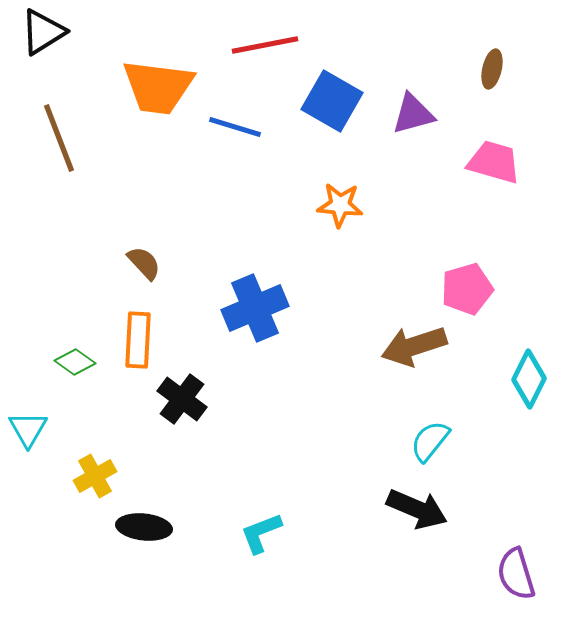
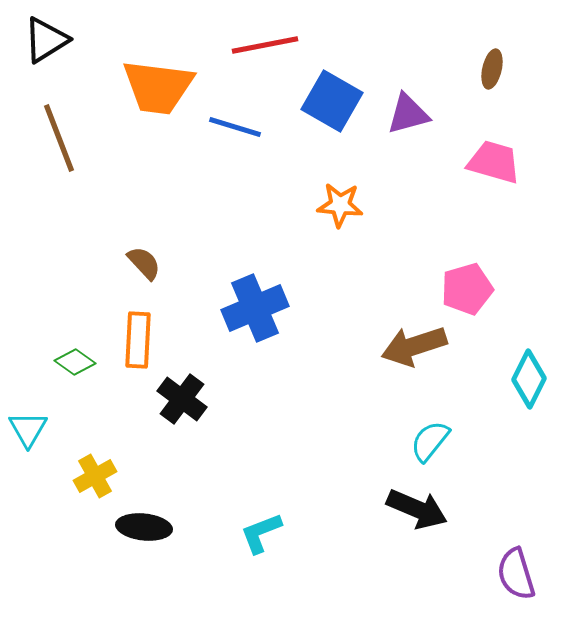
black triangle: moved 3 px right, 8 px down
purple triangle: moved 5 px left
